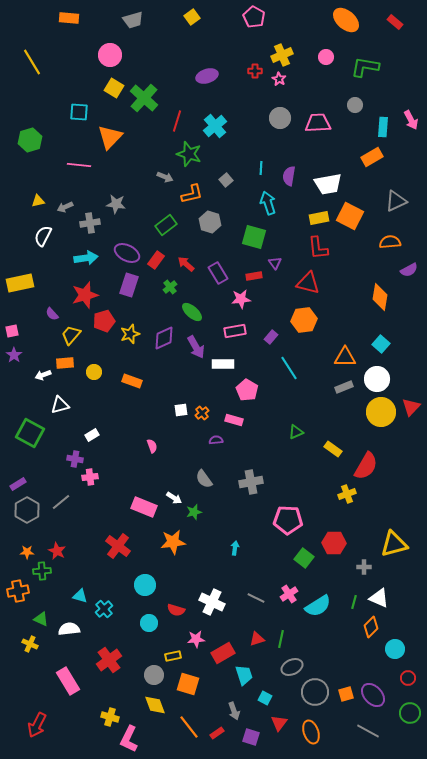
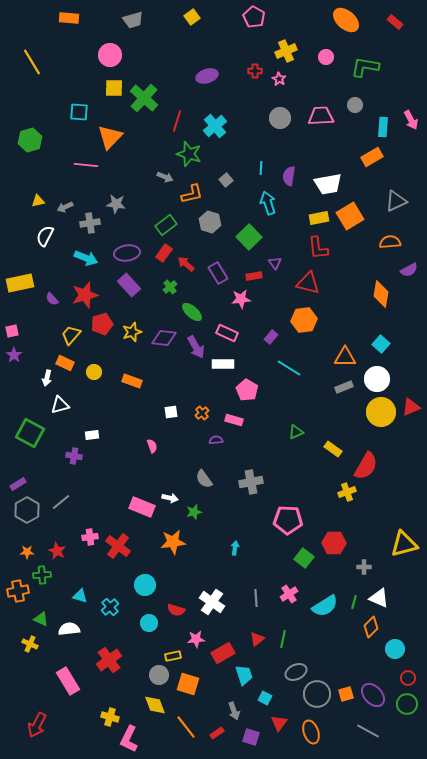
yellow cross at (282, 55): moved 4 px right, 4 px up
yellow square at (114, 88): rotated 30 degrees counterclockwise
pink trapezoid at (318, 123): moved 3 px right, 7 px up
pink line at (79, 165): moved 7 px right
orange square at (350, 216): rotated 32 degrees clockwise
white semicircle at (43, 236): moved 2 px right
green square at (254, 237): moved 5 px left; rotated 30 degrees clockwise
purple ellipse at (127, 253): rotated 35 degrees counterclockwise
cyan arrow at (86, 258): rotated 30 degrees clockwise
red rectangle at (156, 260): moved 8 px right, 7 px up
purple rectangle at (129, 285): rotated 60 degrees counterclockwise
orange diamond at (380, 297): moved 1 px right, 3 px up
purple semicircle at (52, 314): moved 15 px up
red pentagon at (104, 321): moved 2 px left, 3 px down
pink rectangle at (235, 331): moved 8 px left, 2 px down; rotated 35 degrees clockwise
yellow star at (130, 334): moved 2 px right, 2 px up
purple diamond at (164, 338): rotated 30 degrees clockwise
orange rectangle at (65, 363): rotated 30 degrees clockwise
cyan line at (289, 368): rotated 25 degrees counterclockwise
white arrow at (43, 375): moved 4 px right, 3 px down; rotated 56 degrees counterclockwise
red triangle at (411, 407): rotated 24 degrees clockwise
white square at (181, 410): moved 10 px left, 2 px down
white rectangle at (92, 435): rotated 24 degrees clockwise
purple cross at (75, 459): moved 1 px left, 3 px up
pink cross at (90, 477): moved 60 px down
yellow cross at (347, 494): moved 2 px up
white arrow at (174, 498): moved 4 px left; rotated 21 degrees counterclockwise
pink rectangle at (144, 507): moved 2 px left
yellow triangle at (394, 544): moved 10 px right
green cross at (42, 571): moved 4 px down
gray line at (256, 598): rotated 60 degrees clockwise
white cross at (212, 602): rotated 10 degrees clockwise
cyan semicircle at (318, 606): moved 7 px right
cyan cross at (104, 609): moved 6 px right, 2 px up
red triangle at (257, 639): rotated 21 degrees counterclockwise
green line at (281, 639): moved 2 px right
gray ellipse at (292, 667): moved 4 px right, 5 px down
gray circle at (154, 675): moved 5 px right
gray circle at (315, 692): moved 2 px right, 2 px down
green circle at (410, 713): moved 3 px left, 9 px up
orange line at (189, 727): moved 3 px left
